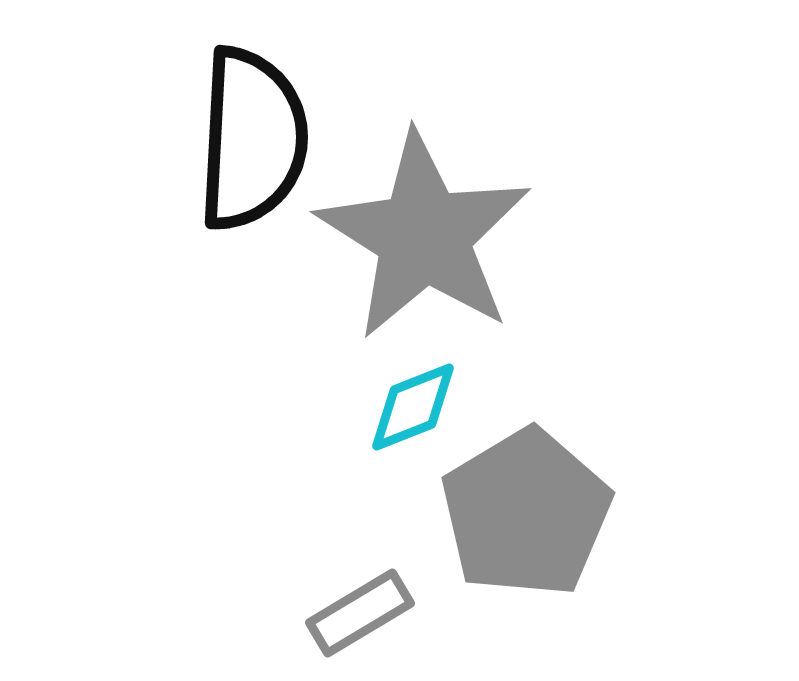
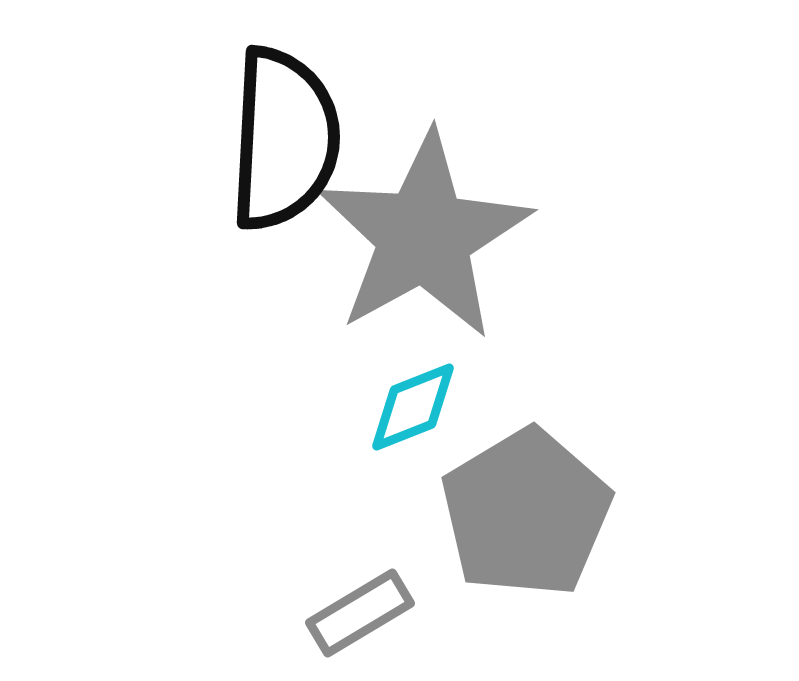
black semicircle: moved 32 px right
gray star: rotated 11 degrees clockwise
